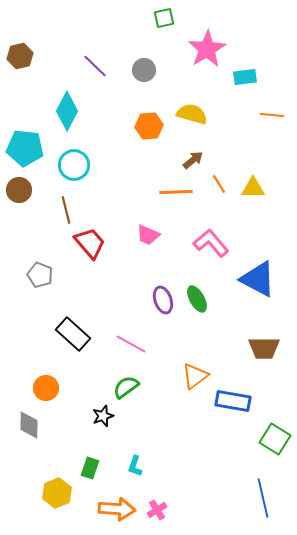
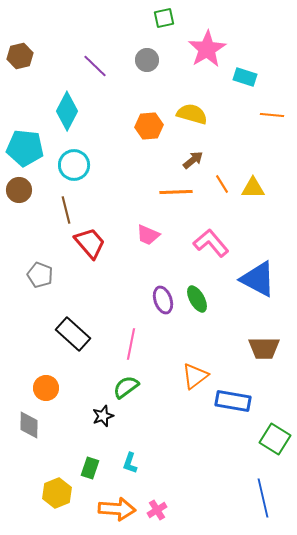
gray circle at (144, 70): moved 3 px right, 10 px up
cyan rectangle at (245, 77): rotated 25 degrees clockwise
orange line at (219, 184): moved 3 px right
pink line at (131, 344): rotated 72 degrees clockwise
cyan L-shape at (135, 466): moved 5 px left, 3 px up
